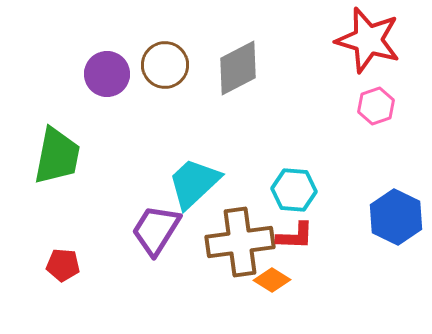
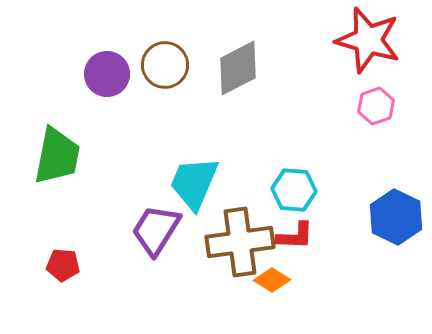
cyan trapezoid: rotated 24 degrees counterclockwise
